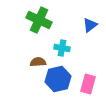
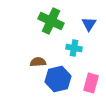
green cross: moved 12 px right, 1 px down
blue triangle: moved 1 px left, 1 px up; rotated 21 degrees counterclockwise
cyan cross: moved 12 px right
pink rectangle: moved 3 px right, 1 px up
